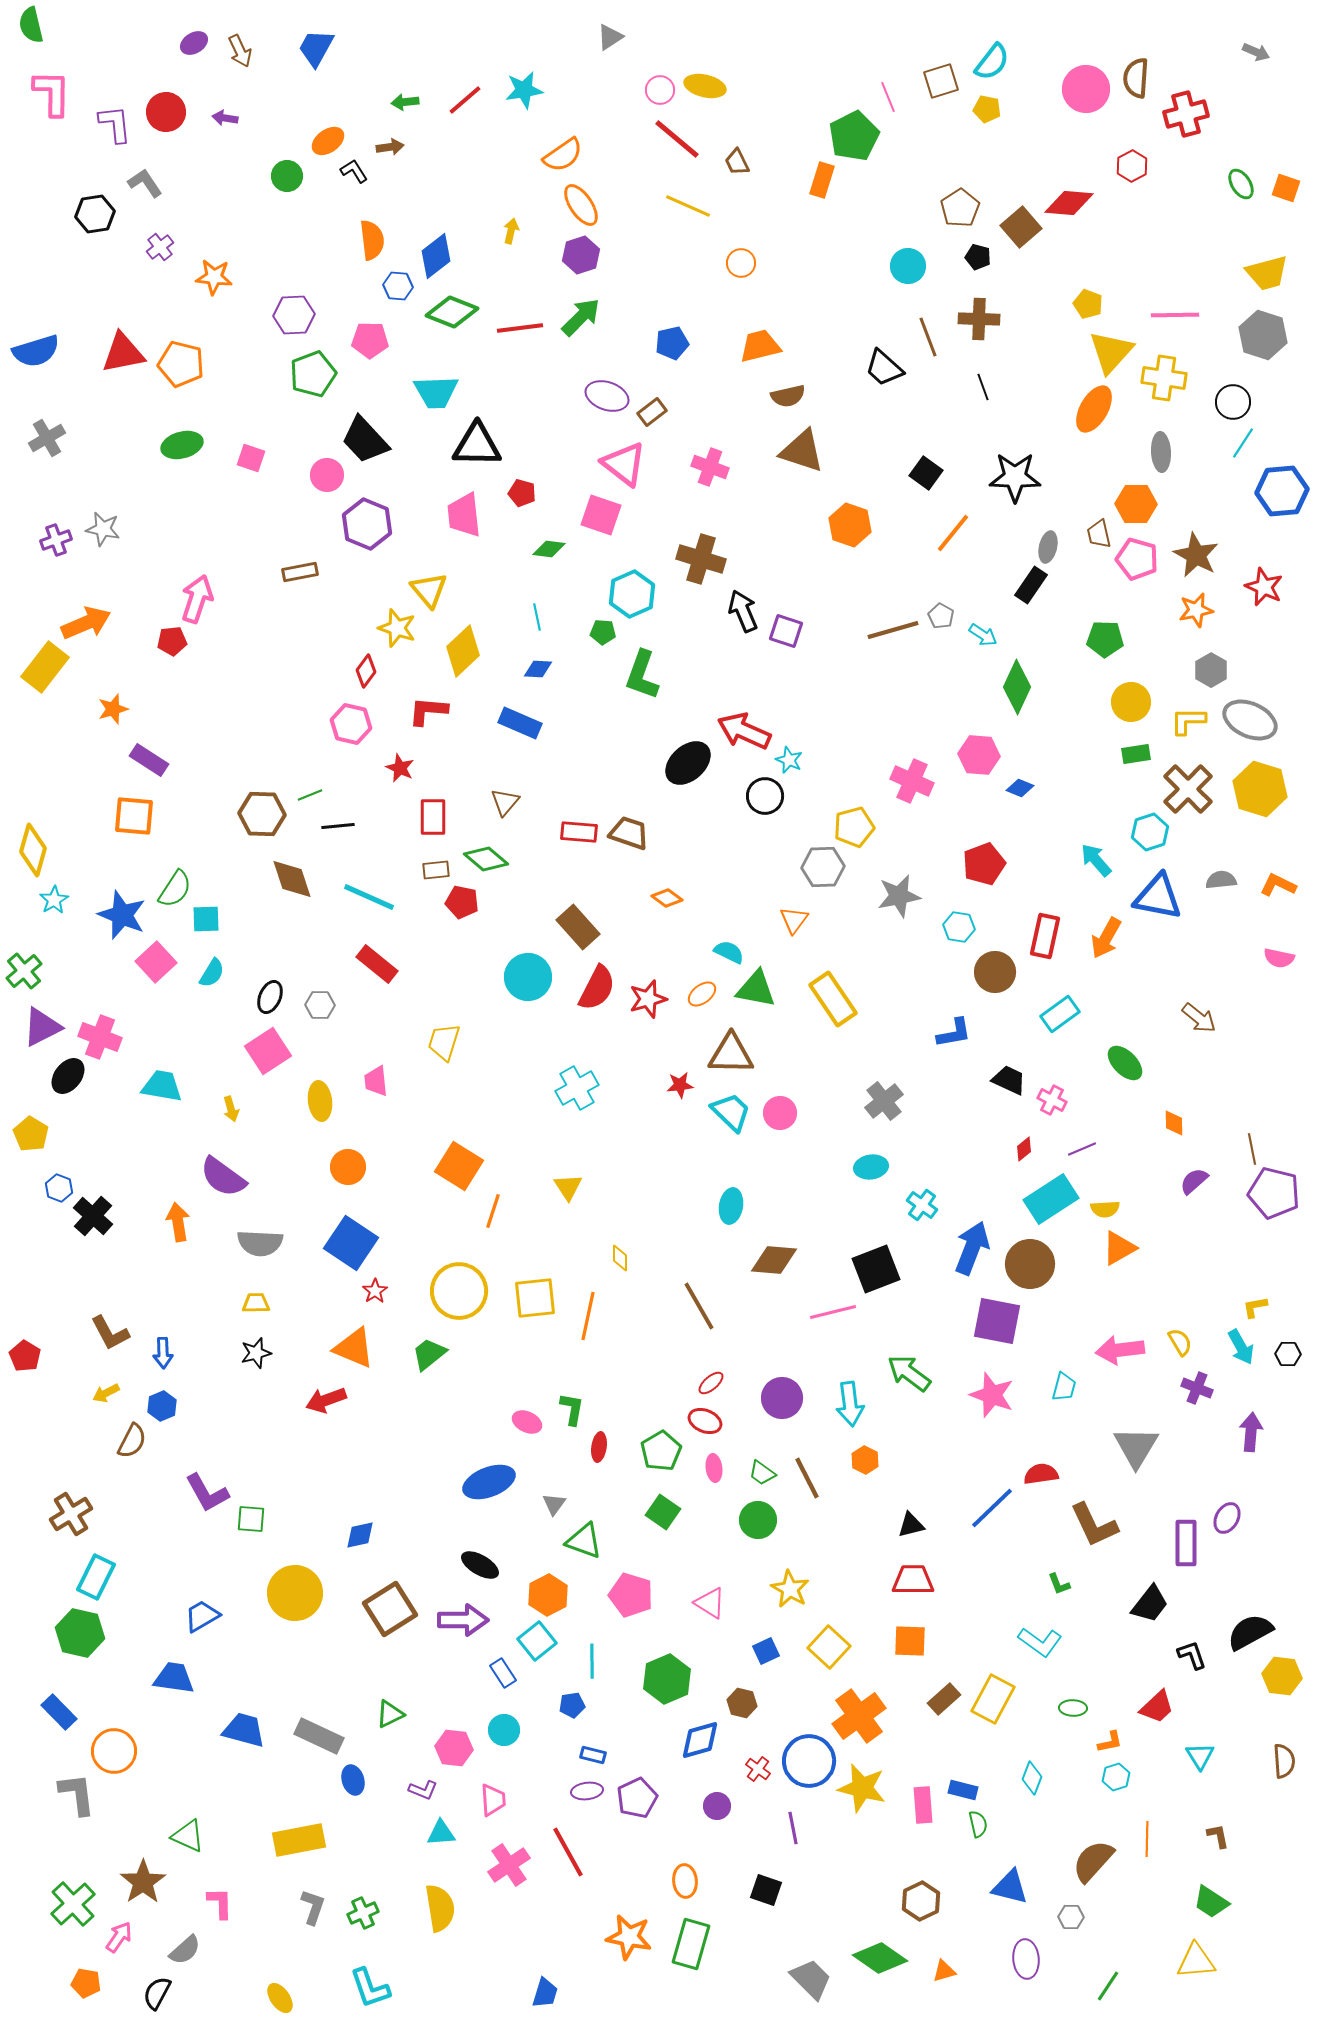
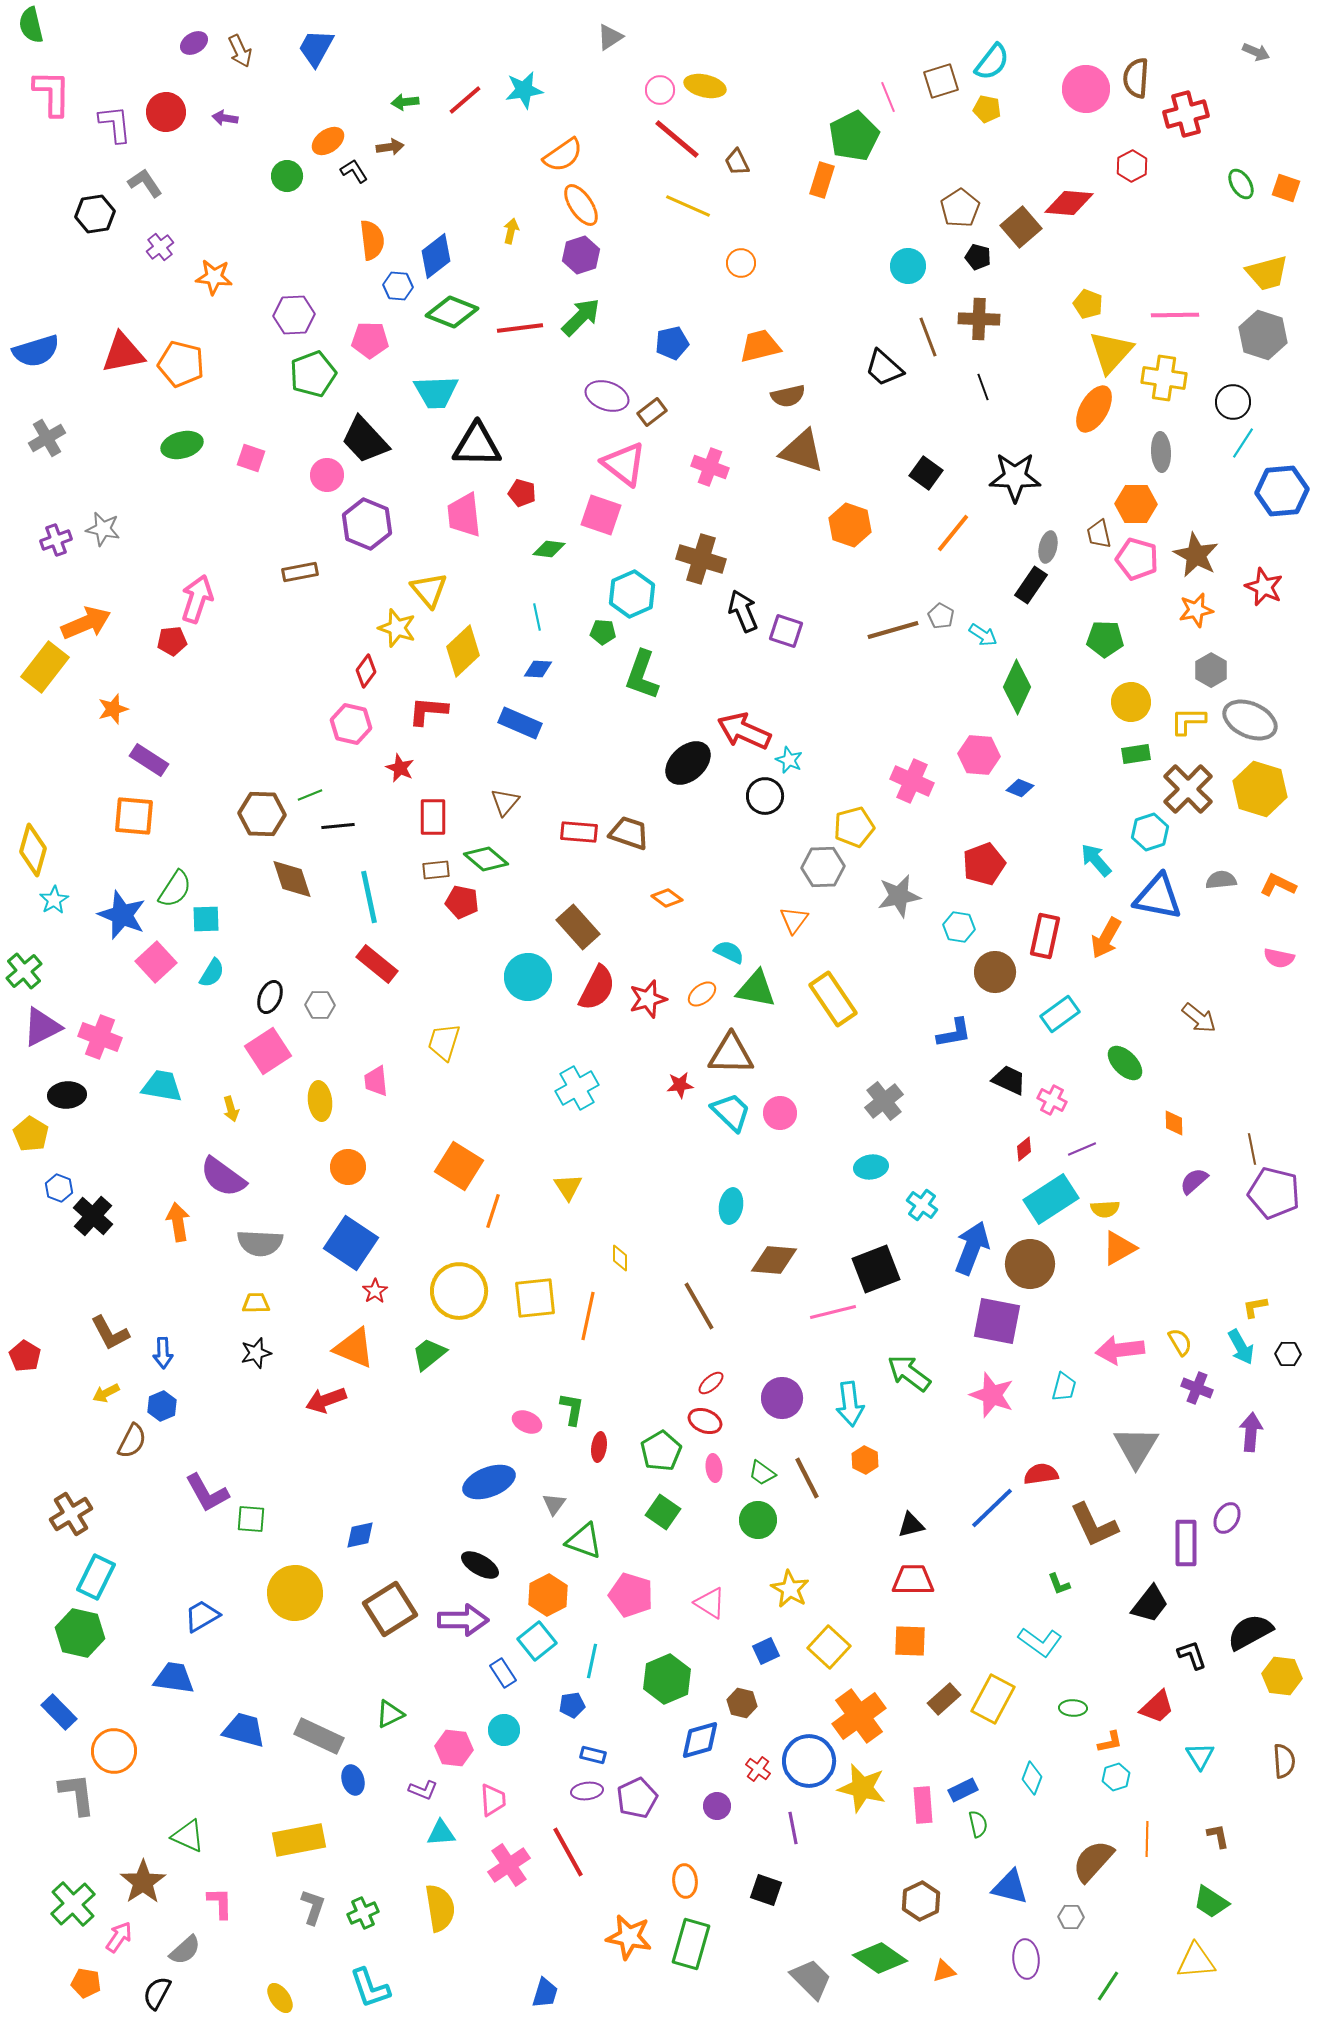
cyan line at (369, 897): rotated 54 degrees clockwise
black ellipse at (68, 1076): moved 1 px left, 19 px down; rotated 48 degrees clockwise
cyan line at (592, 1661): rotated 12 degrees clockwise
blue rectangle at (963, 1790): rotated 40 degrees counterclockwise
